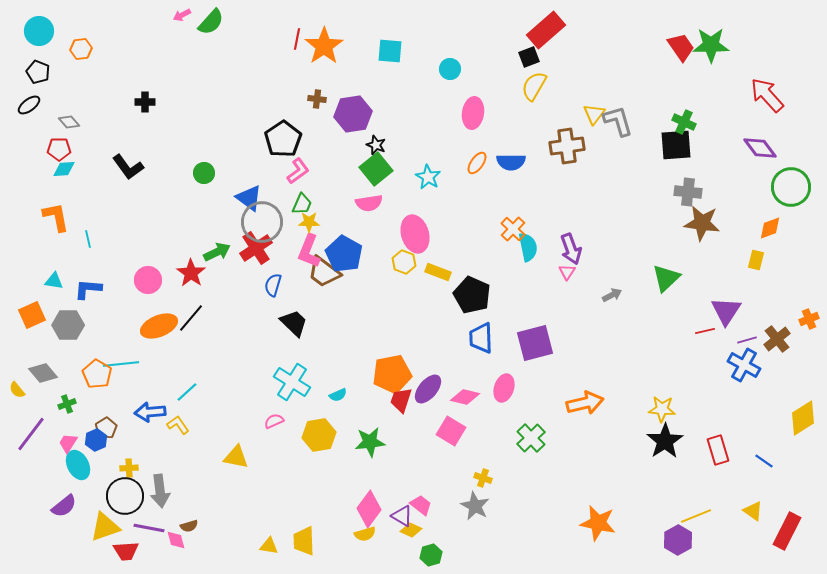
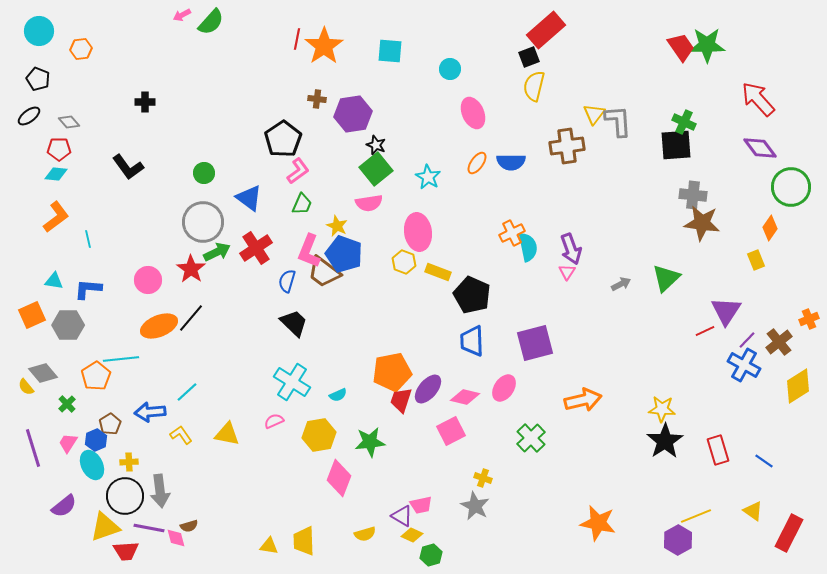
green star at (711, 45): moved 4 px left
black pentagon at (38, 72): moved 7 px down
yellow semicircle at (534, 86): rotated 16 degrees counterclockwise
red arrow at (767, 95): moved 9 px left, 4 px down
black ellipse at (29, 105): moved 11 px down
pink ellipse at (473, 113): rotated 32 degrees counterclockwise
gray L-shape at (618, 121): rotated 12 degrees clockwise
cyan diamond at (64, 169): moved 8 px left, 5 px down; rotated 10 degrees clockwise
gray cross at (688, 192): moved 5 px right, 3 px down
orange L-shape at (56, 217): rotated 64 degrees clockwise
gray circle at (262, 222): moved 59 px left
yellow star at (309, 222): moved 28 px right, 4 px down; rotated 25 degrees clockwise
orange diamond at (770, 228): rotated 35 degrees counterclockwise
orange cross at (513, 229): moved 1 px left, 4 px down; rotated 20 degrees clockwise
pink ellipse at (415, 234): moved 3 px right, 2 px up; rotated 9 degrees clockwise
blue pentagon at (344, 254): rotated 9 degrees counterclockwise
yellow rectangle at (756, 260): rotated 36 degrees counterclockwise
red star at (191, 273): moved 4 px up
blue semicircle at (273, 285): moved 14 px right, 4 px up
gray arrow at (612, 295): moved 9 px right, 11 px up
red line at (705, 331): rotated 12 degrees counterclockwise
blue trapezoid at (481, 338): moved 9 px left, 3 px down
brown cross at (777, 339): moved 2 px right, 3 px down
purple line at (747, 340): rotated 30 degrees counterclockwise
cyan line at (121, 364): moved 5 px up
orange pentagon at (97, 374): moved 1 px left, 2 px down; rotated 8 degrees clockwise
orange pentagon at (392, 374): moved 2 px up
pink ellipse at (504, 388): rotated 16 degrees clockwise
yellow semicircle at (17, 390): moved 9 px right, 3 px up
orange arrow at (585, 403): moved 2 px left, 3 px up
green cross at (67, 404): rotated 24 degrees counterclockwise
yellow diamond at (803, 418): moved 5 px left, 32 px up
yellow L-shape at (178, 425): moved 3 px right, 10 px down
brown pentagon at (106, 428): moved 4 px right, 4 px up
pink square at (451, 431): rotated 32 degrees clockwise
purple line at (31, 434): moved 2 px right, 14 px down; rotated 54 degrees counterclockwise
yellow triangle at (236, 457): moved 9 px left, 23 px up
cyan ellipse at (78, 465): moved 14 px right
yellow cross at (129, 468): moved 6 px up
pink trapezoid at (421, 505): rotated 130 degrees clockwise
pink diamond at (369, 509): moved 30 px left, 31 px up; rotated 15 degrees counterclockwise
yellow diamond at (411, 530): moved 1 px right, 5 px down
red rectangle at (787, 531): moved 2 px right, 2 px down
pink diamond at (176, 540): moved 2 px up
